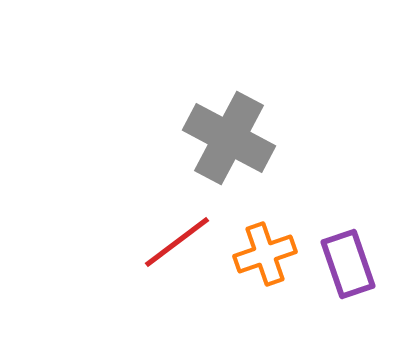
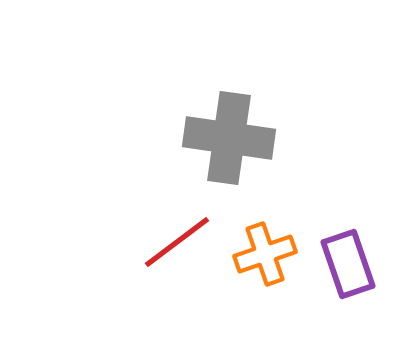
gray cross: rotated 20 degrees counterclockwise
